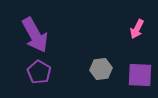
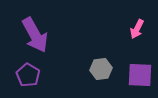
purple pentagon: moved 11 px left, 3 px down
